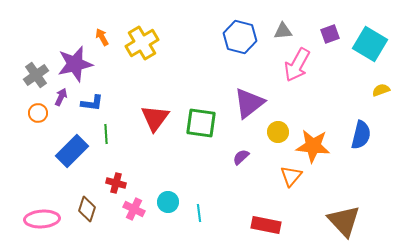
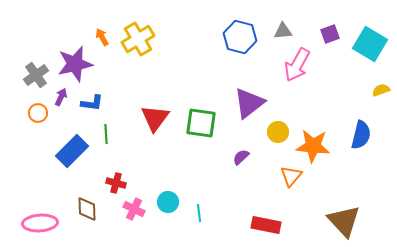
yellow cross: moved 4 px left, 4 px up
brown diamond: rotated 20 degrees counterclockwise
pink ellipse: moved 2 px left, 4 px down
